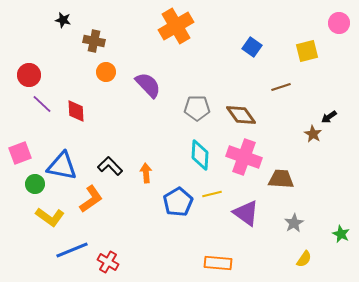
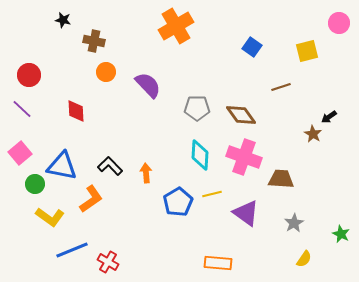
purple line: moved 20 px left, 5 px down
pink square: rotated 20 degrees counterclockwise
